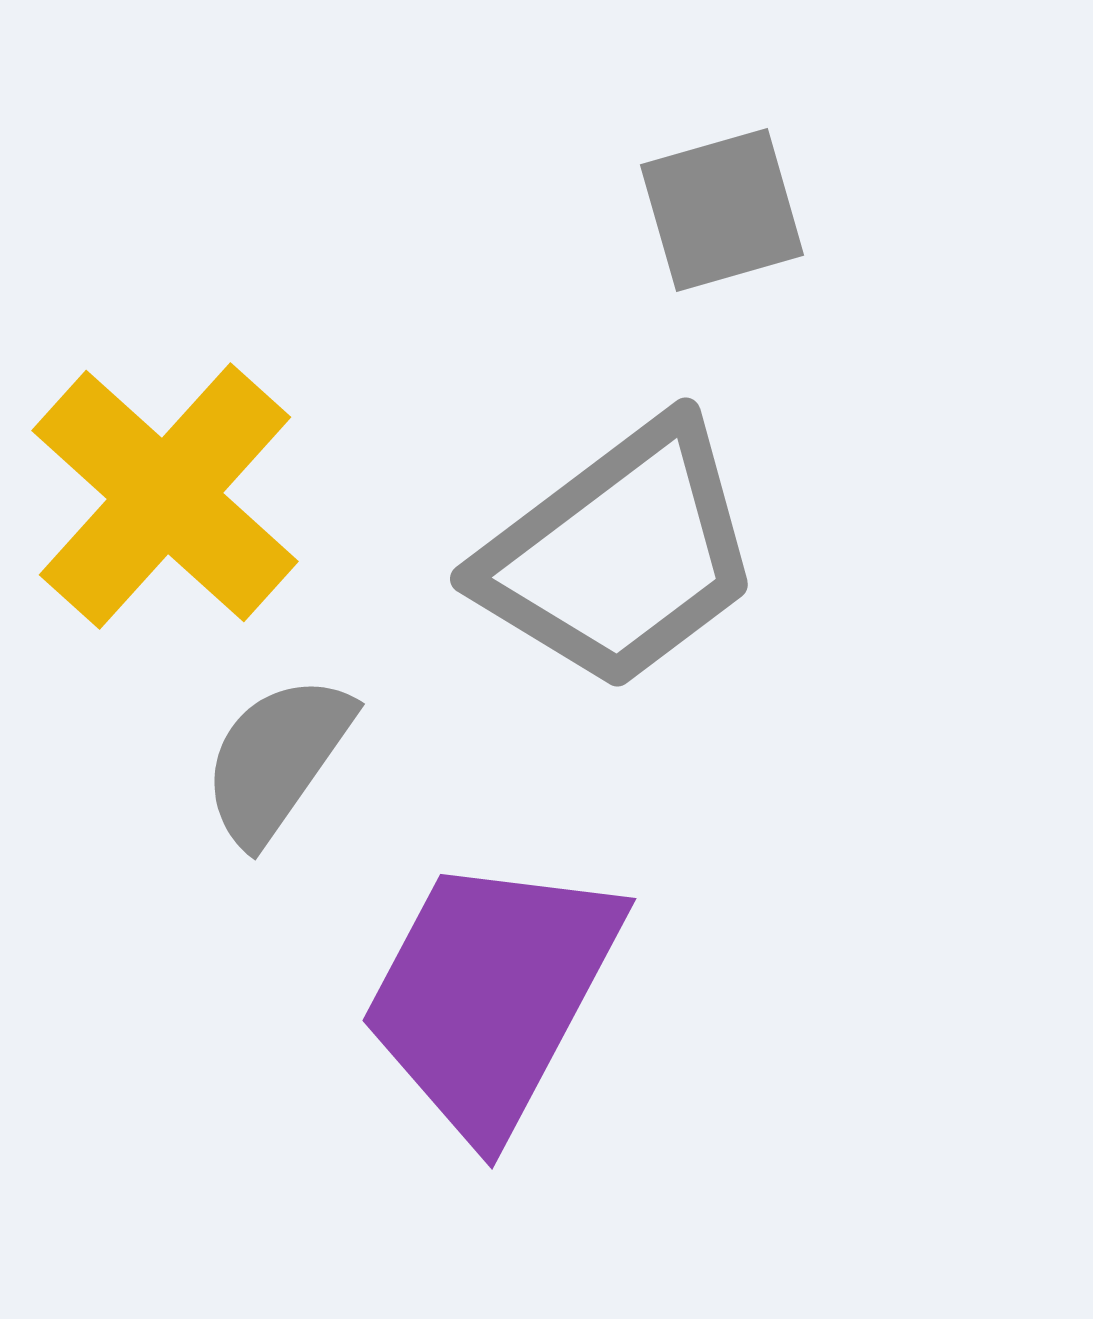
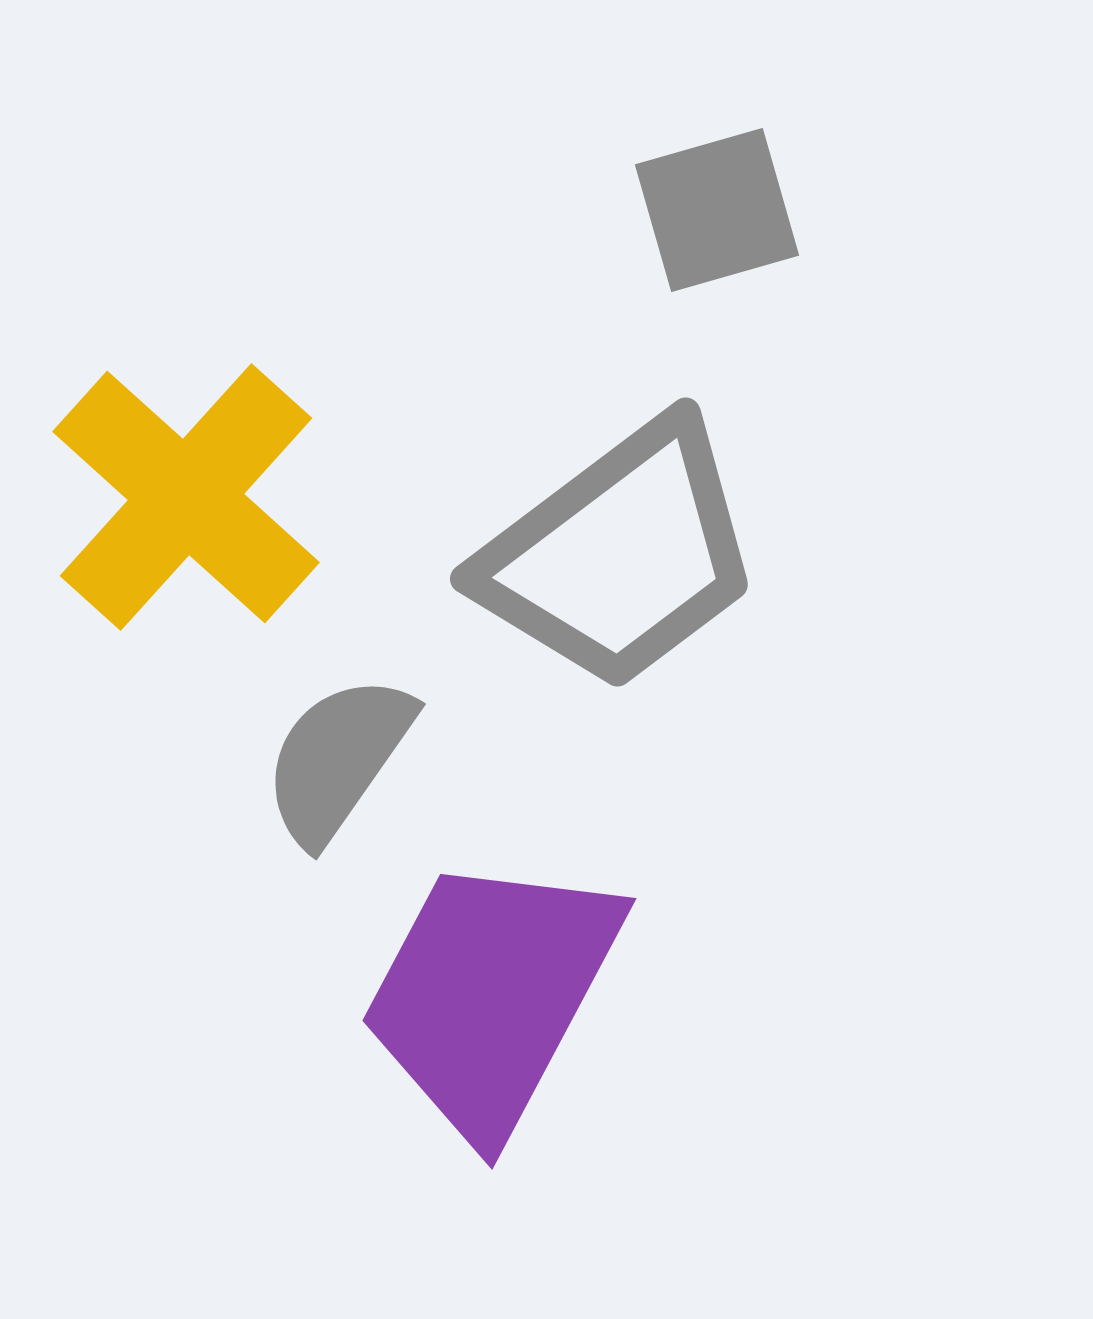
gray square: moved 5 px left
yellow cross: moved 21 px right, 1 px down
gray semicircle: moved 61 px right
